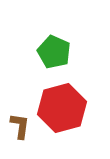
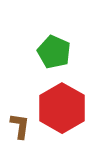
red hexagon: rotated 15 degrees counterclockwise
